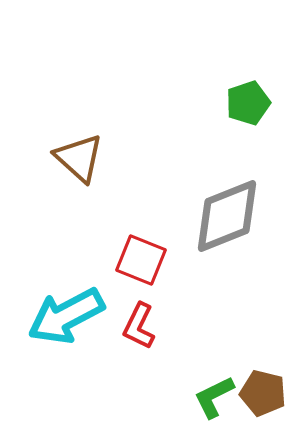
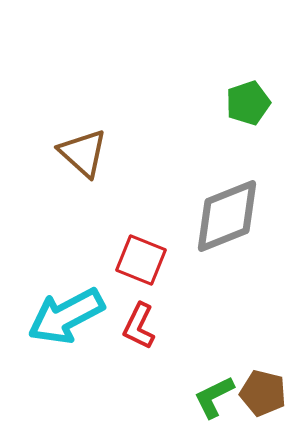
brown triangle: moved 4 px right, 5 px up
